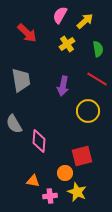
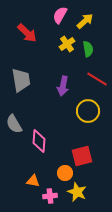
green semicircle: moved 10 px left
